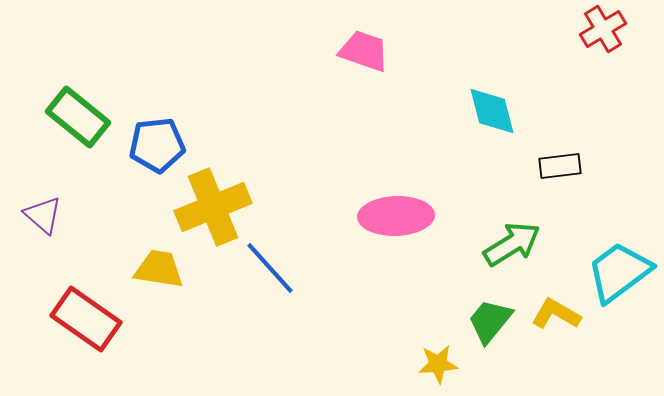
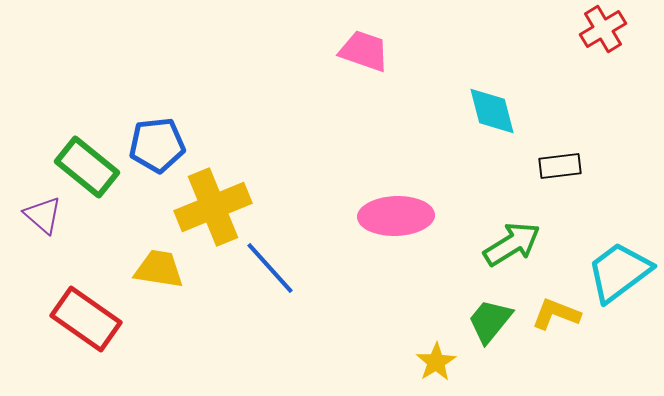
green rectangle: moved 9 px right, 50 px down
yellow L-shape: rotated 9 degrees counterclockwise
yellow star: moved 2 px left, 2 px up; rotated 27 degrees counterclockwise
